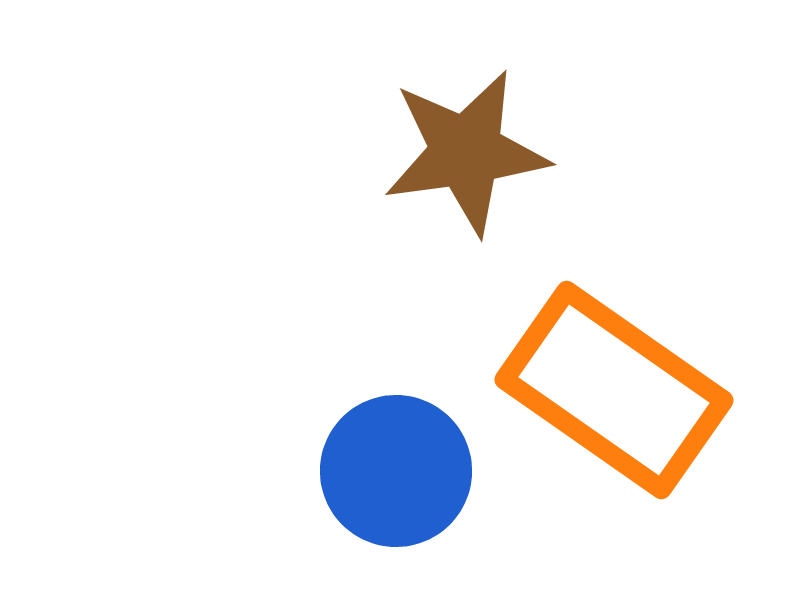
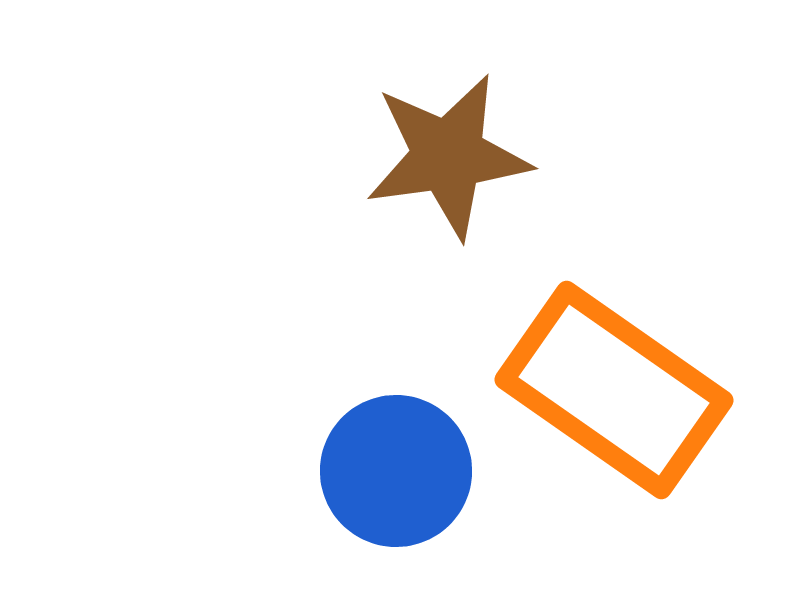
brown star: moved 18 px left, 4 px down
